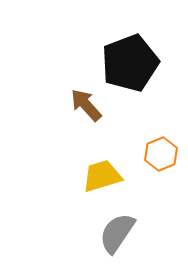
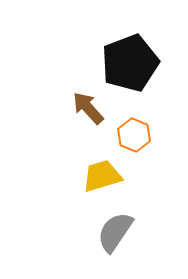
brown arrow: moved 2 px right, 3 px down
orange hexagon: moved 27 px left, 19 px up; rotated 16 degrees counterclockwise
gray semicircle: moved 2 px left, 1 px up
